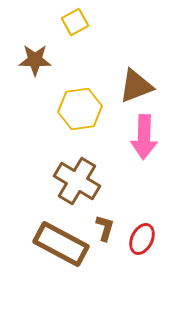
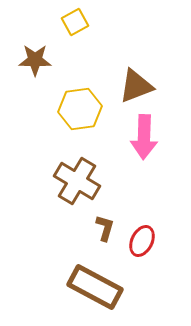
red ellipse: moved 2 px down
brown rectangle: moved 34 px right, 43 px down
